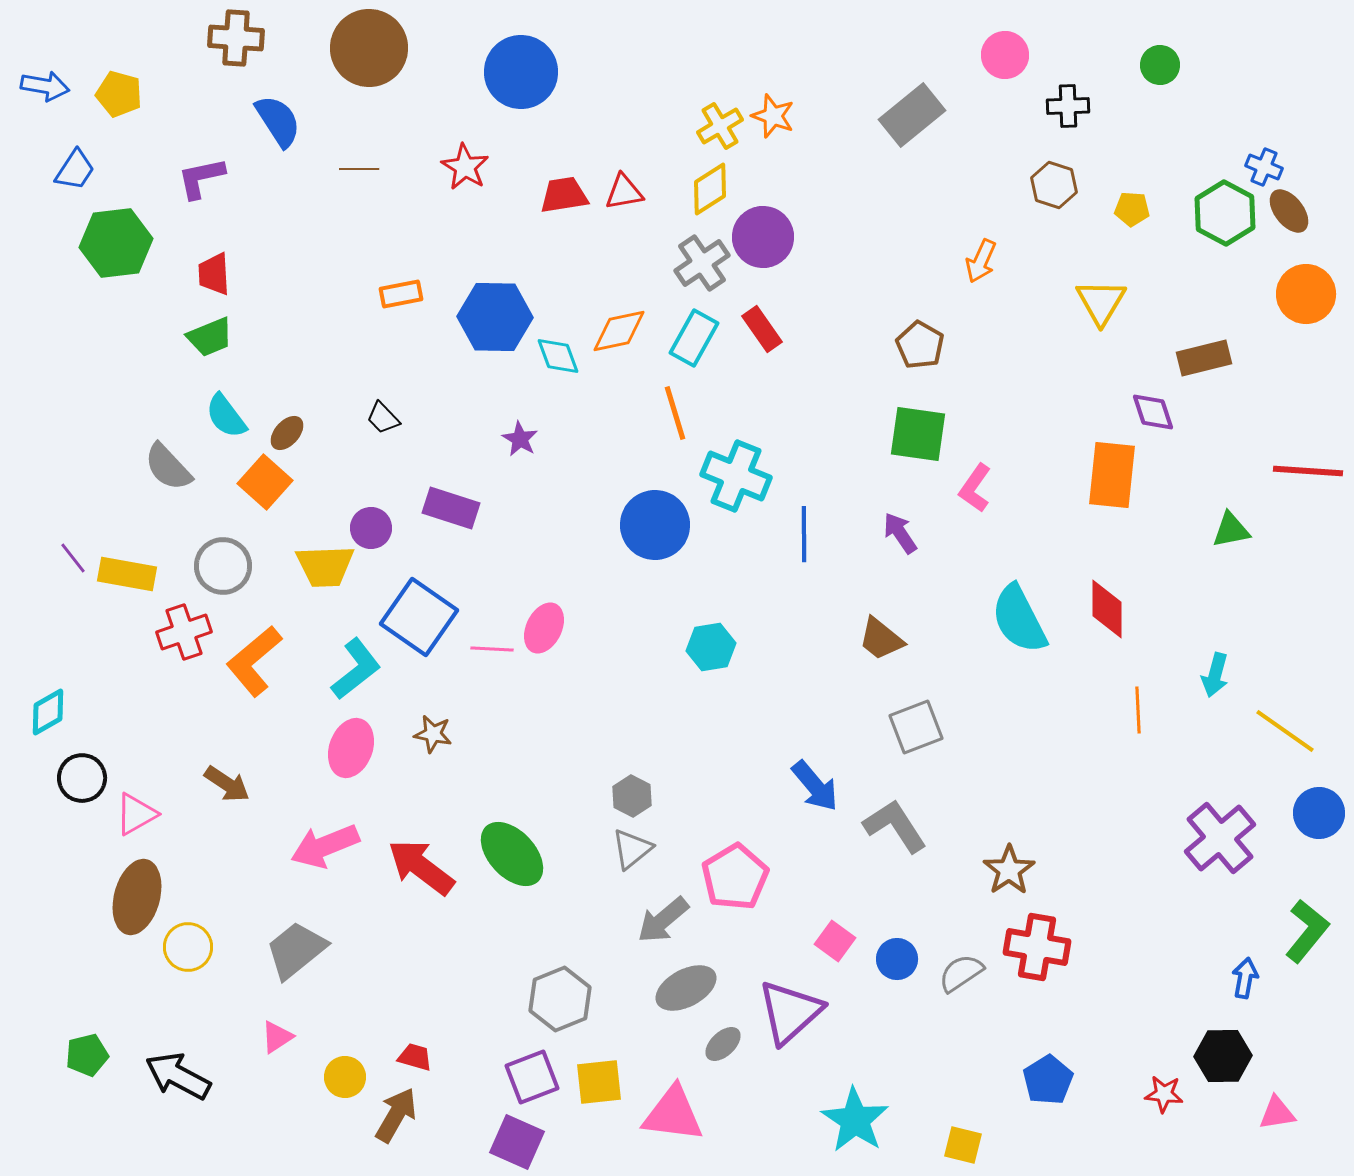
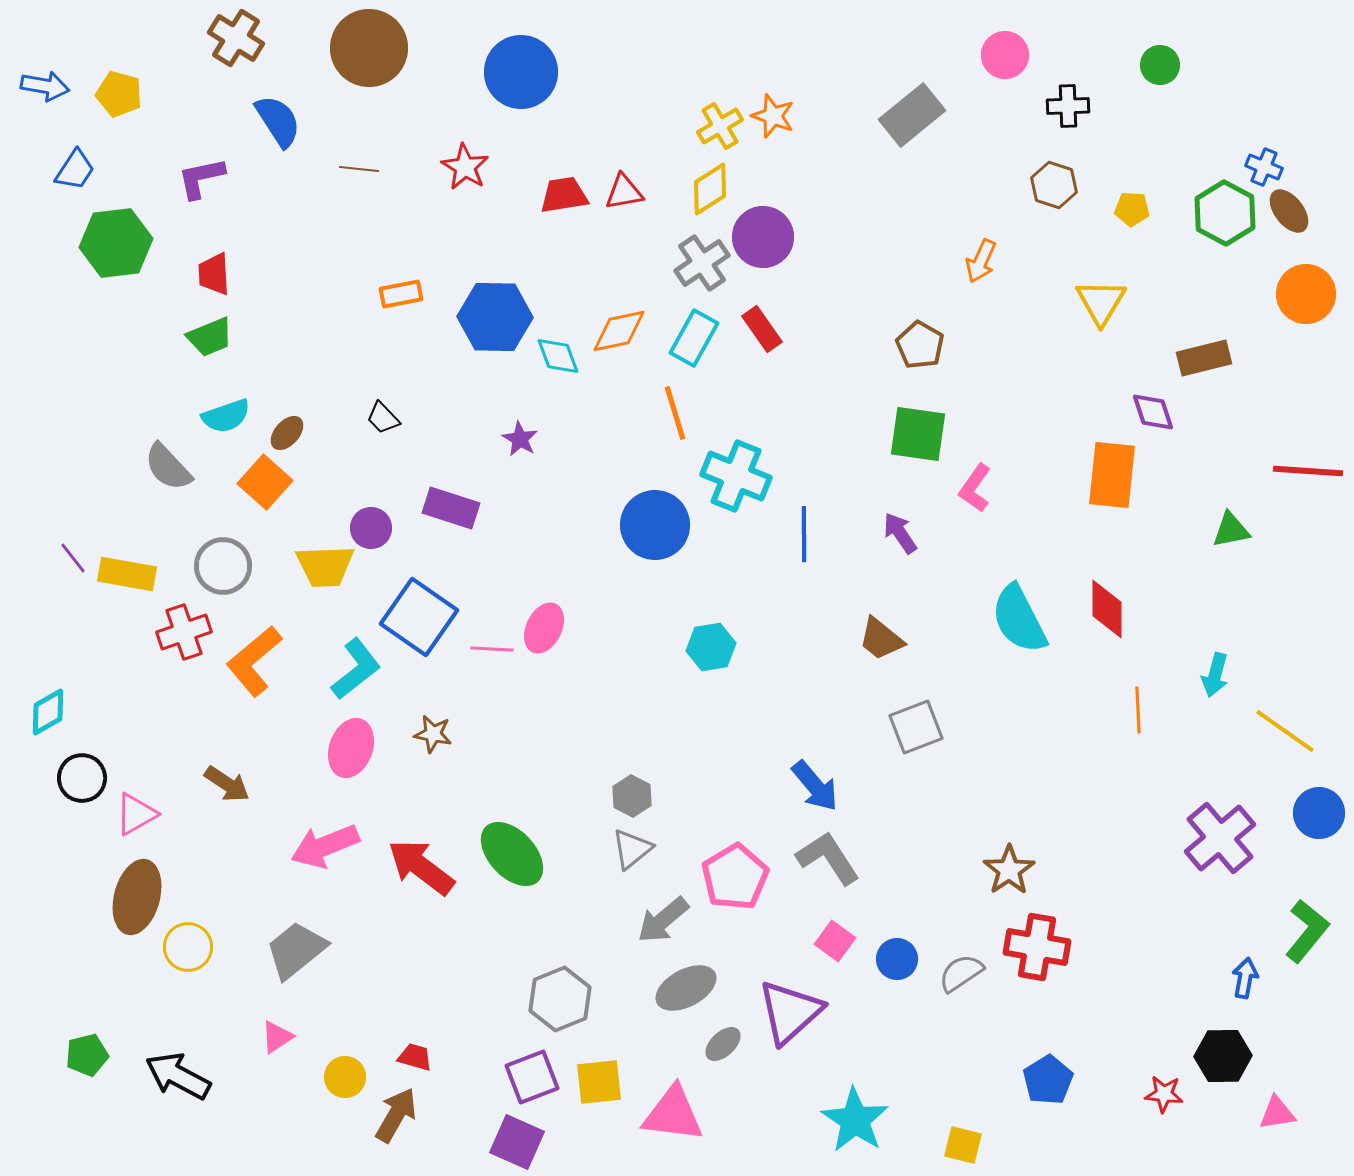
brown cross at (236, 38): rotated 28 degrees clockwise
brown line at (359, 169): rotated 6 degrees clockwise
cyan semicircle at (226, 416): rotated 72 degrees counterclockwise
gray L-shape at (895, 826): moved 67 px left, 32 px down
